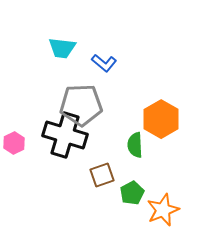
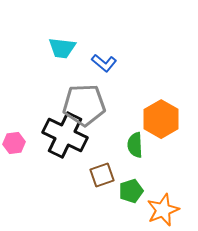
gray pentagon: moved 3 px right
black cross: rotated 9 degrees clockwise
pink hexagon: rotated 20 degrees clockwise
green pentagon: moved 1 px left, 2 px up; rotated 10 degrees clockwise
